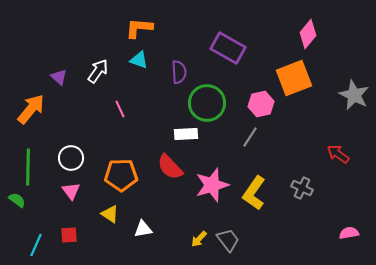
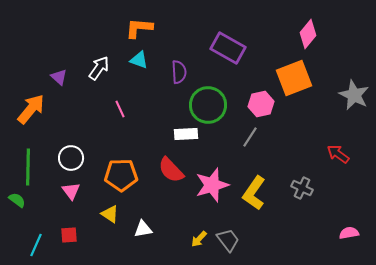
white arrow: moved 1 px right, 3 px up
green circle: moved 1 px right, 2 px down
red semicircle: moved 1 px right, 3 px down
